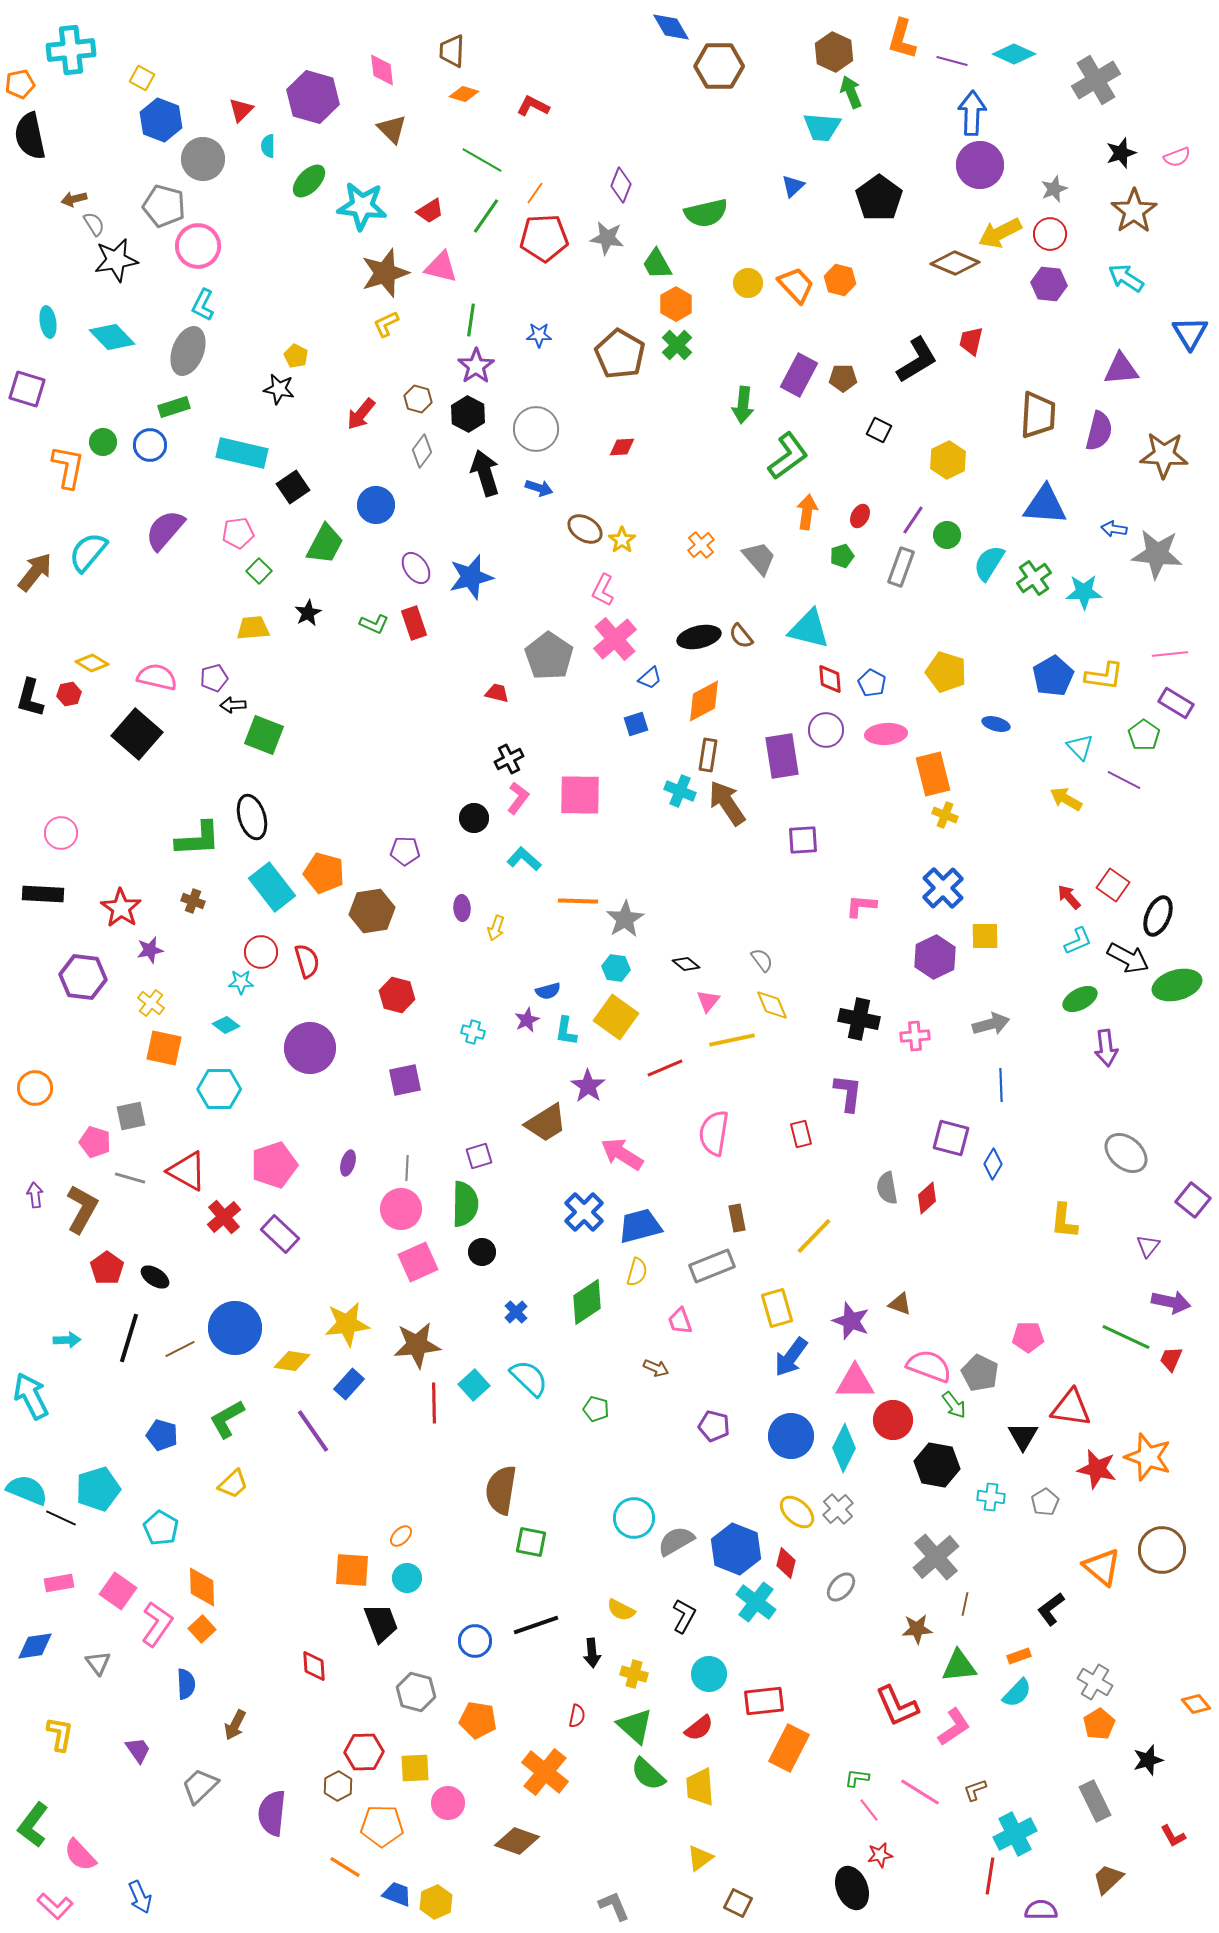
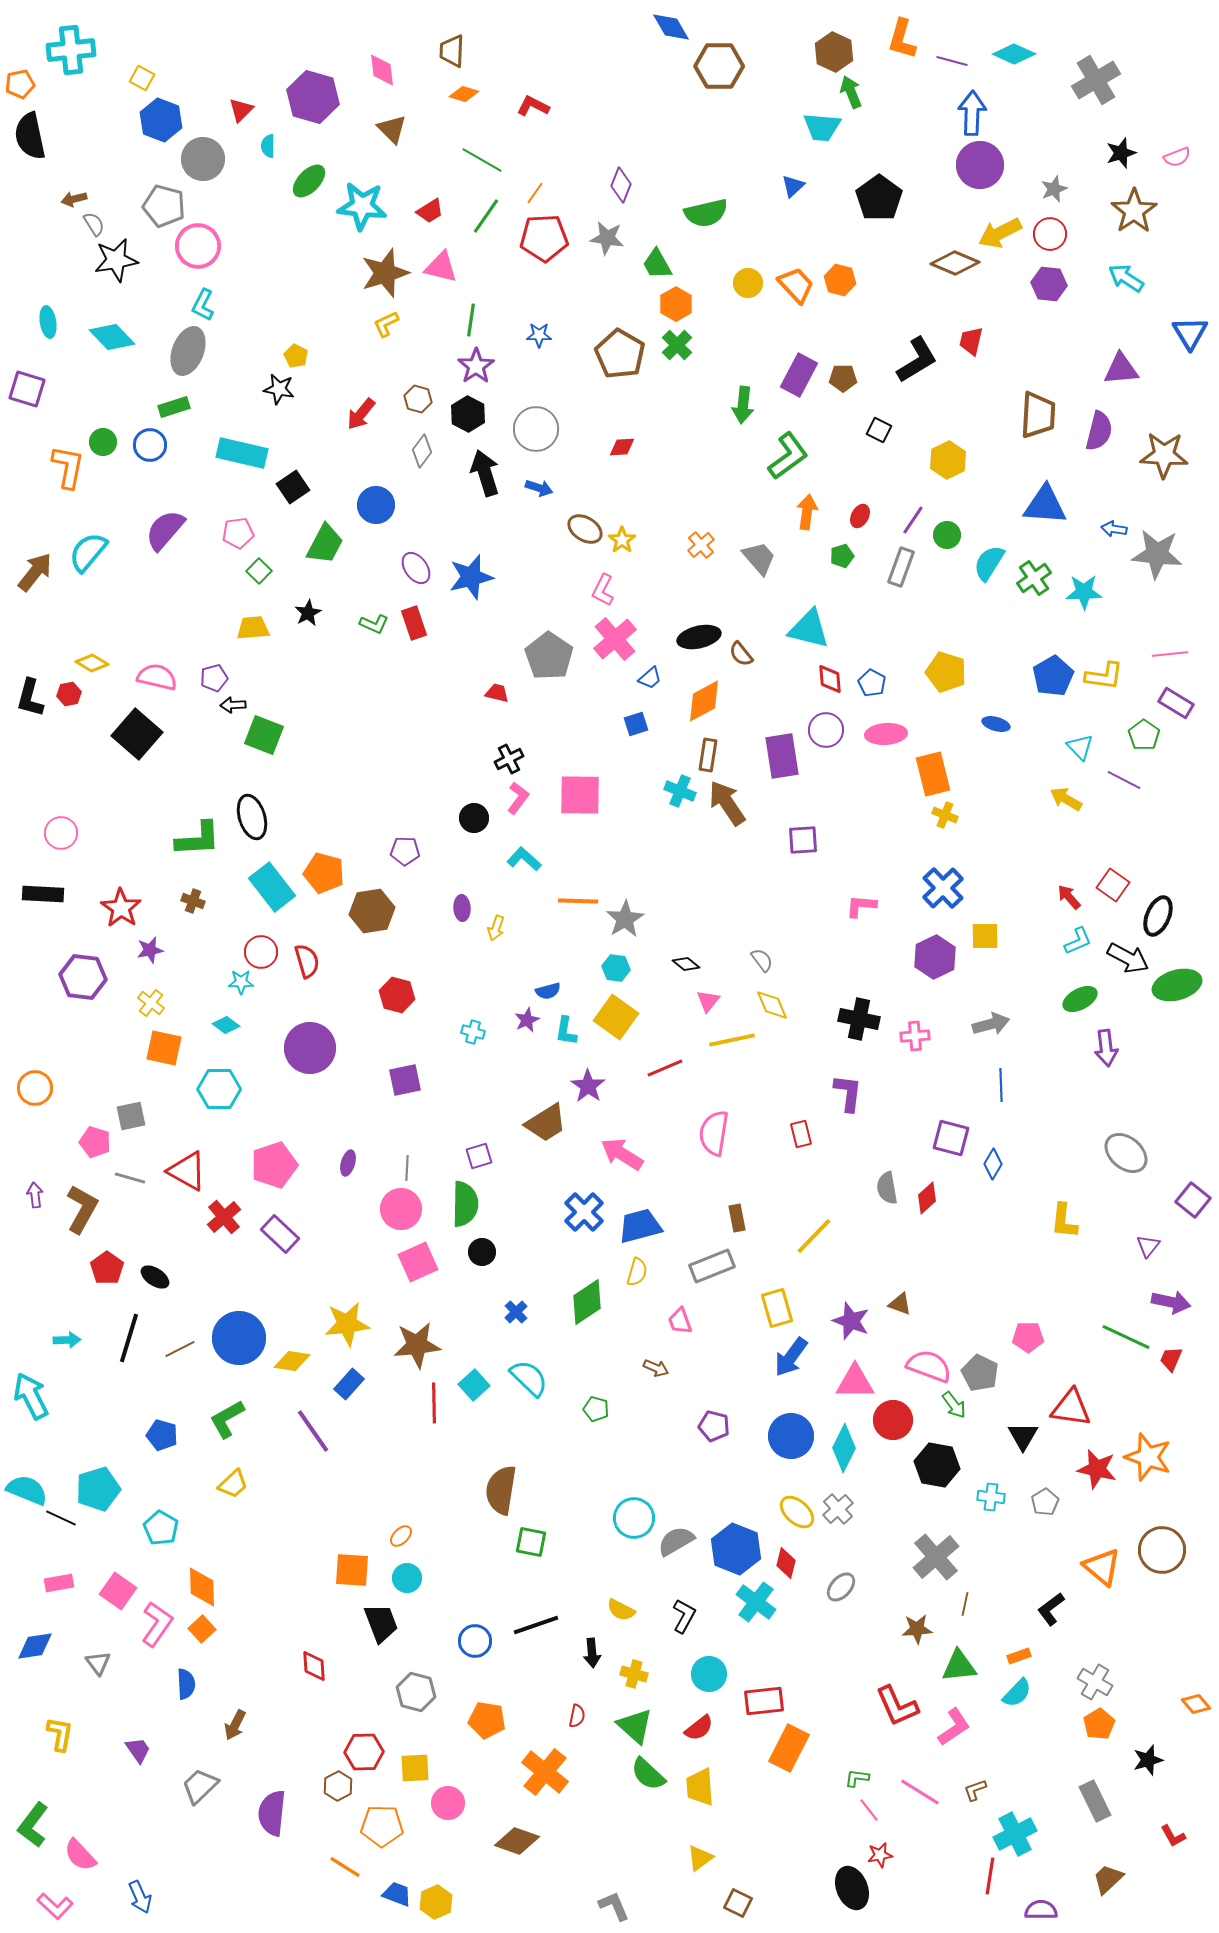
brown semicircle at (741, 636): moved 18 px down
blue circle at (235, 1328): moved 4 px right, 10 px down
orange pentagon at (478, 1720): moved 9 px right
